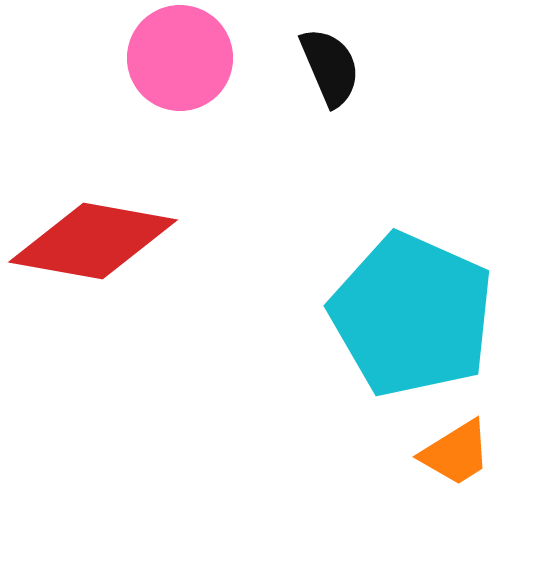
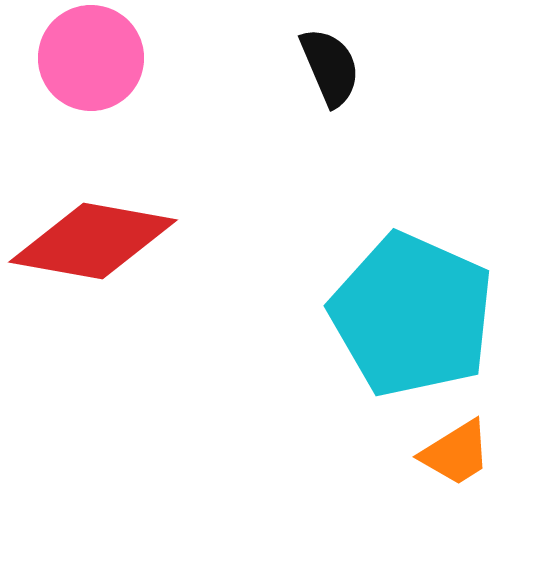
pink circle: moved 89 px left
